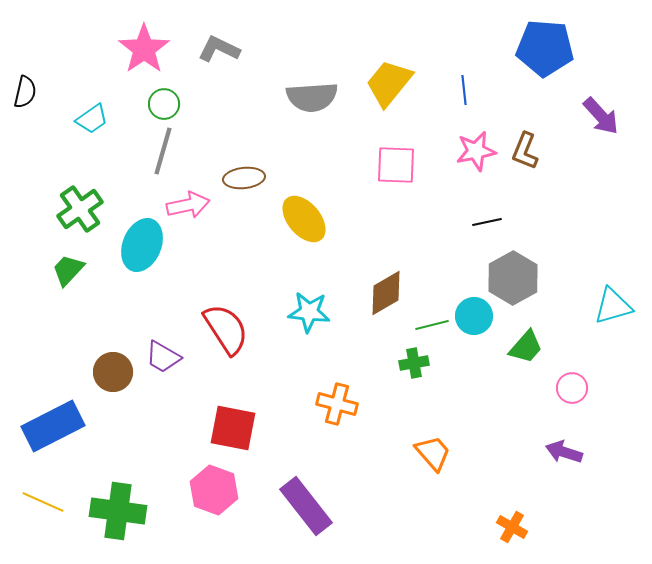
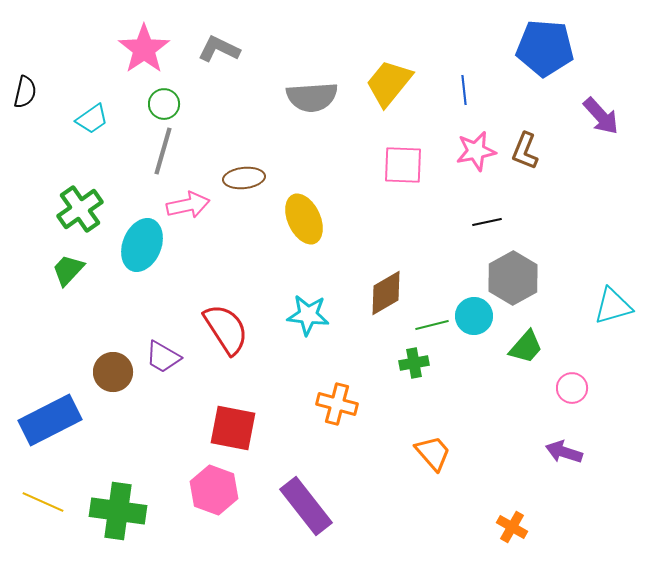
pink square at (396, 165): moved 7 px right
yellow ellipse at (304, 219): rotated 15 degrees clockwise
cyan star at (309, 312): moved 1 px left, 3 px down
blue rectangle at (53, 426): moved 3 px left, 6 px up
